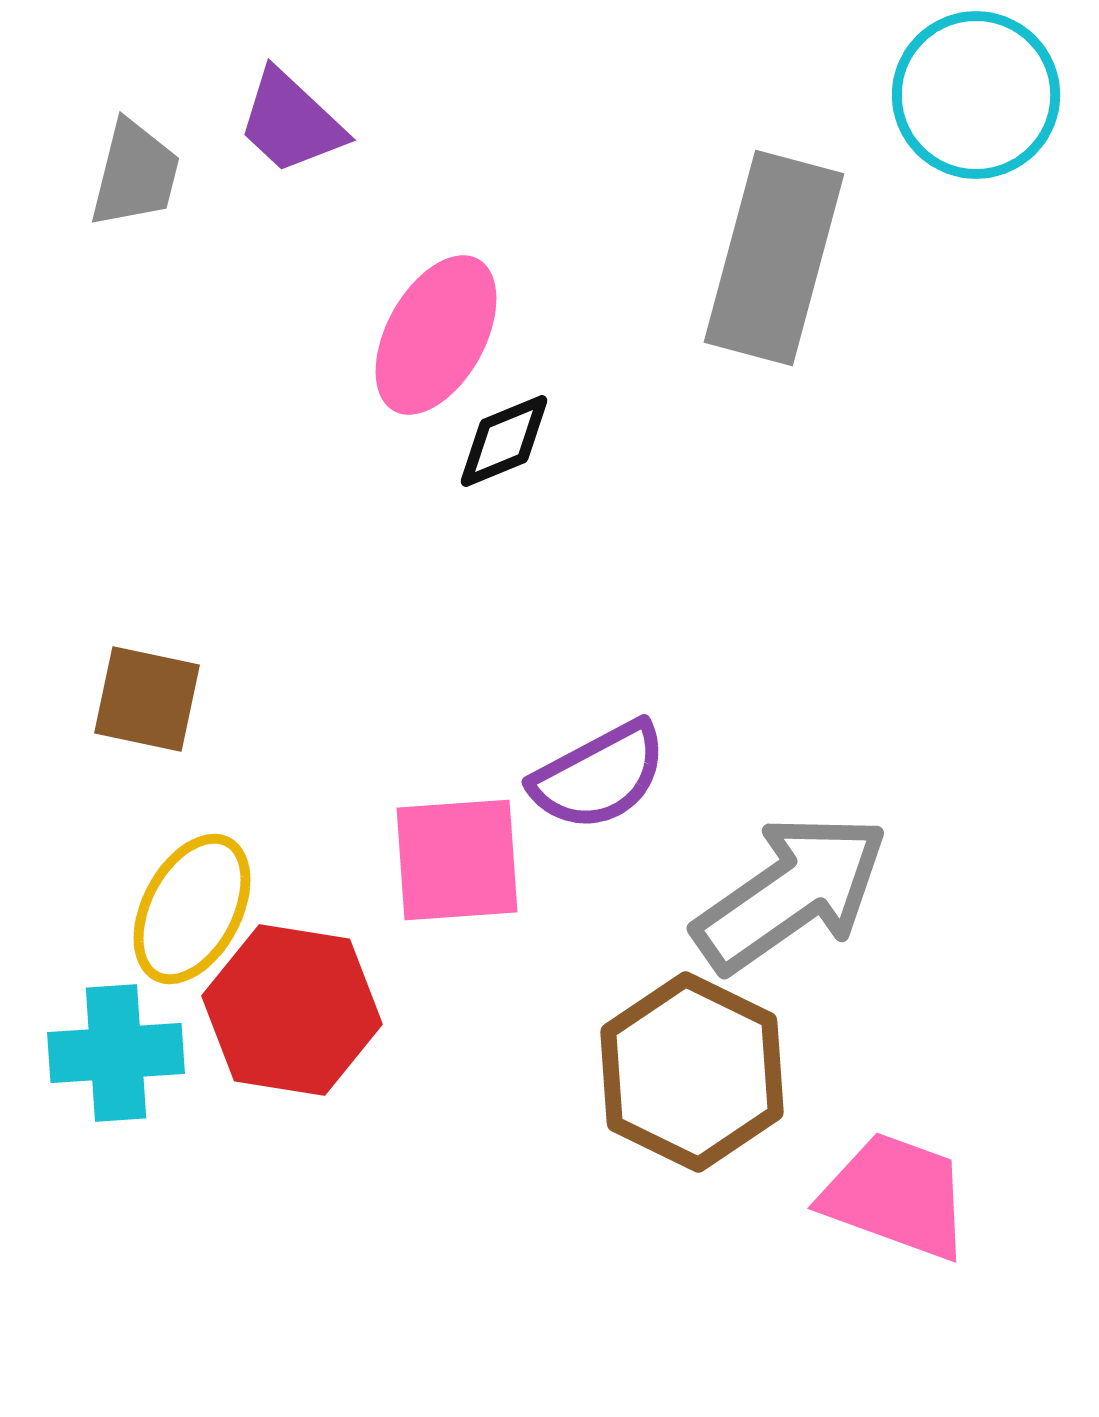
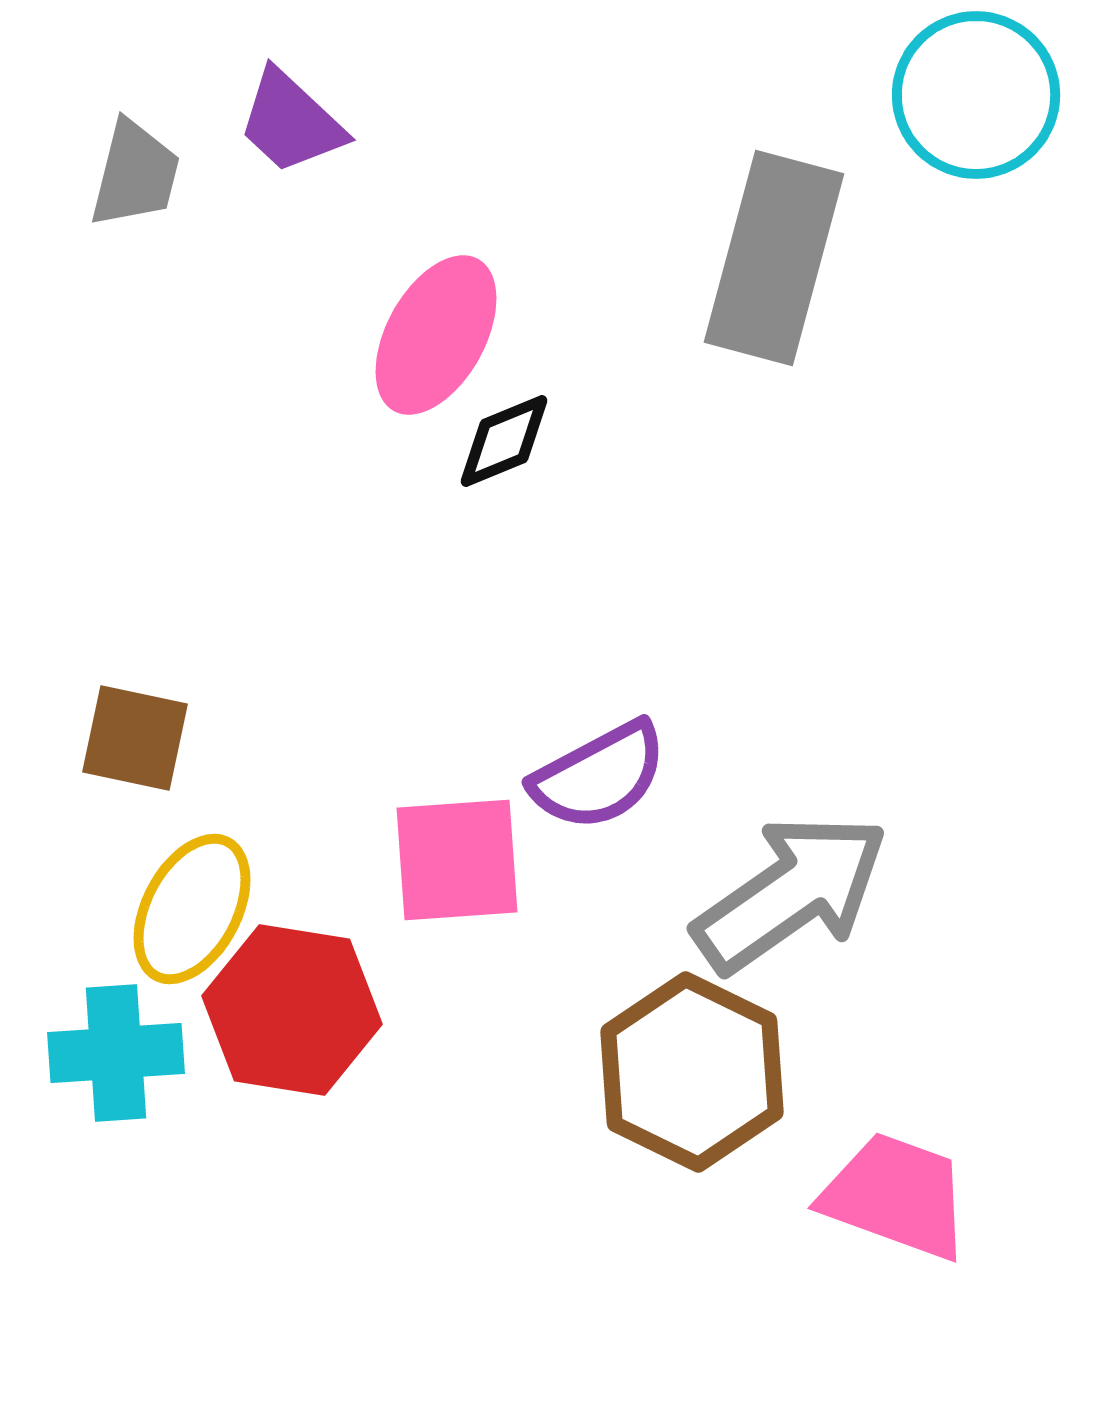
brown square: moved 12 px left, 39 px down
